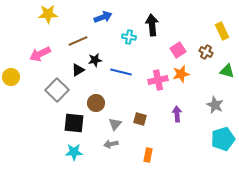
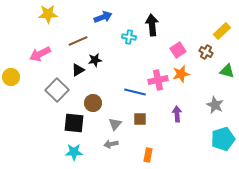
yellow rectangle: rotated 72 degrees clockwise
blue line: moved 14 px right, 20 px down
brown circle: moved 3 px left
brown square: rotated 16 degrees counterclockwise
